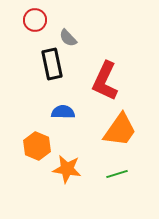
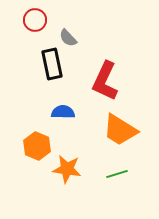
orange trapezoid: rotated 87 degrees clockwise
